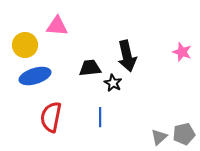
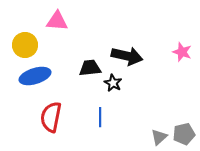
pink triangle: moved 5 px up
black arrow: rotated 64 degrees counterclockwise
